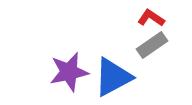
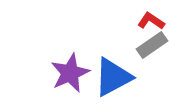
red L-shape: moved 3 px down
purple star: moved 1 px right, 1 px down; rotated 12 degrees counterclockwise
